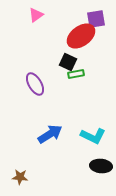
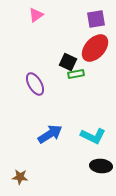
red ellipse: moved 14 px right, 12 px down; rotated 12 degrees counterclockwise
